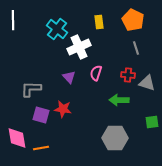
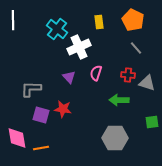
gray line: rotated 24 degrees counterclockwise
